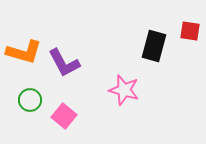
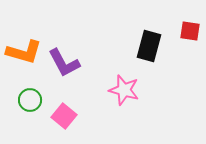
black rectangle: moved 5 px left
